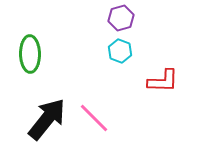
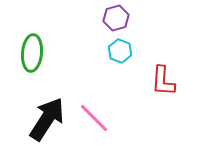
purple hexagon: moved 5 px left
green ellipse: moved 2 px right, 1 px up; rotated 6 degrees clockwise
red L-shape: rotated 92 degrees clockwise
black arrow: rotated 6 degrees counterclockwise
